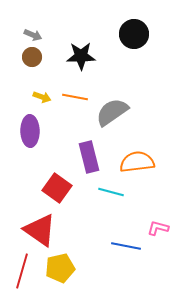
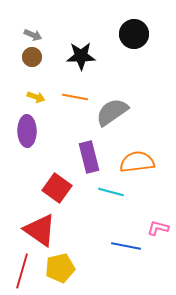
yellow arrow: moved 6 px left
purple ellipse: moved 3 px left
